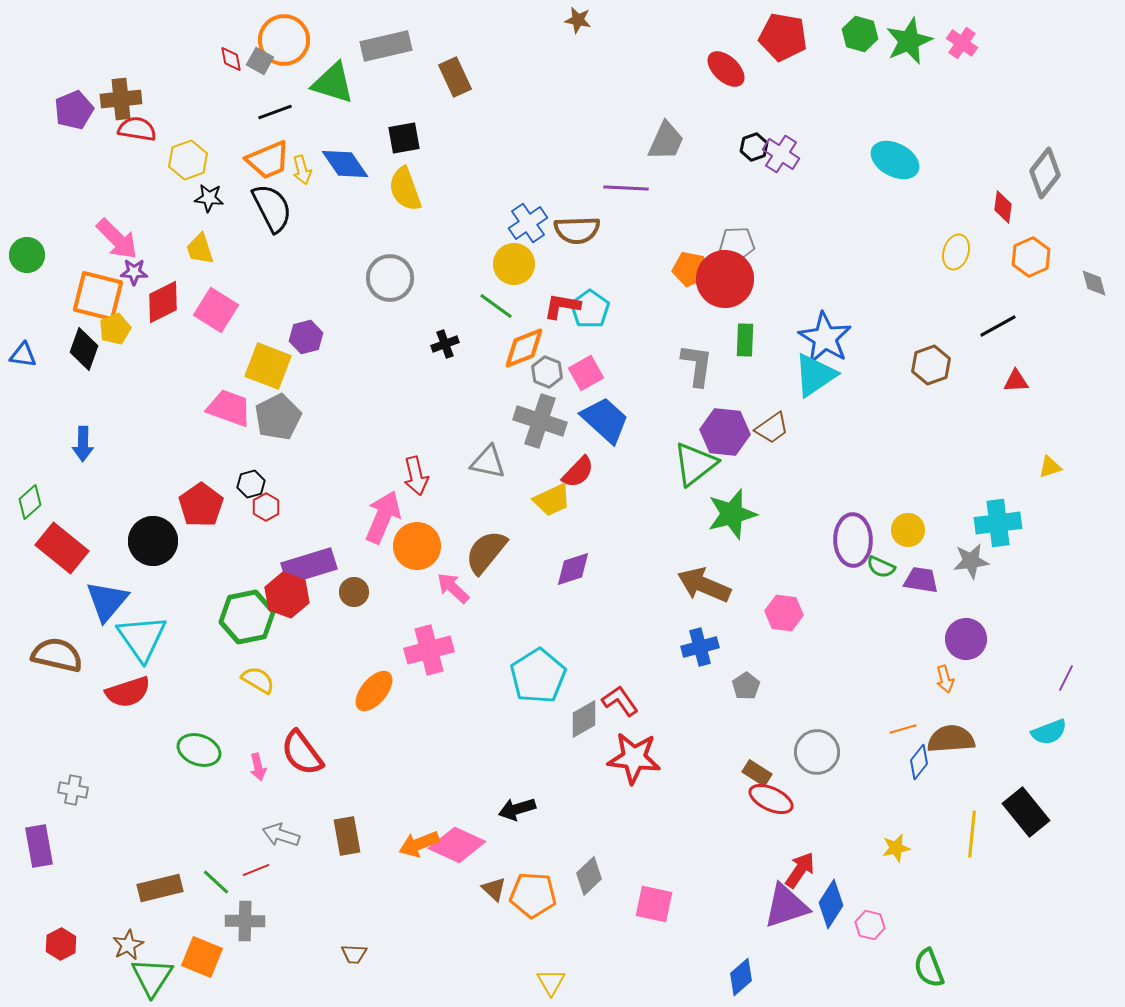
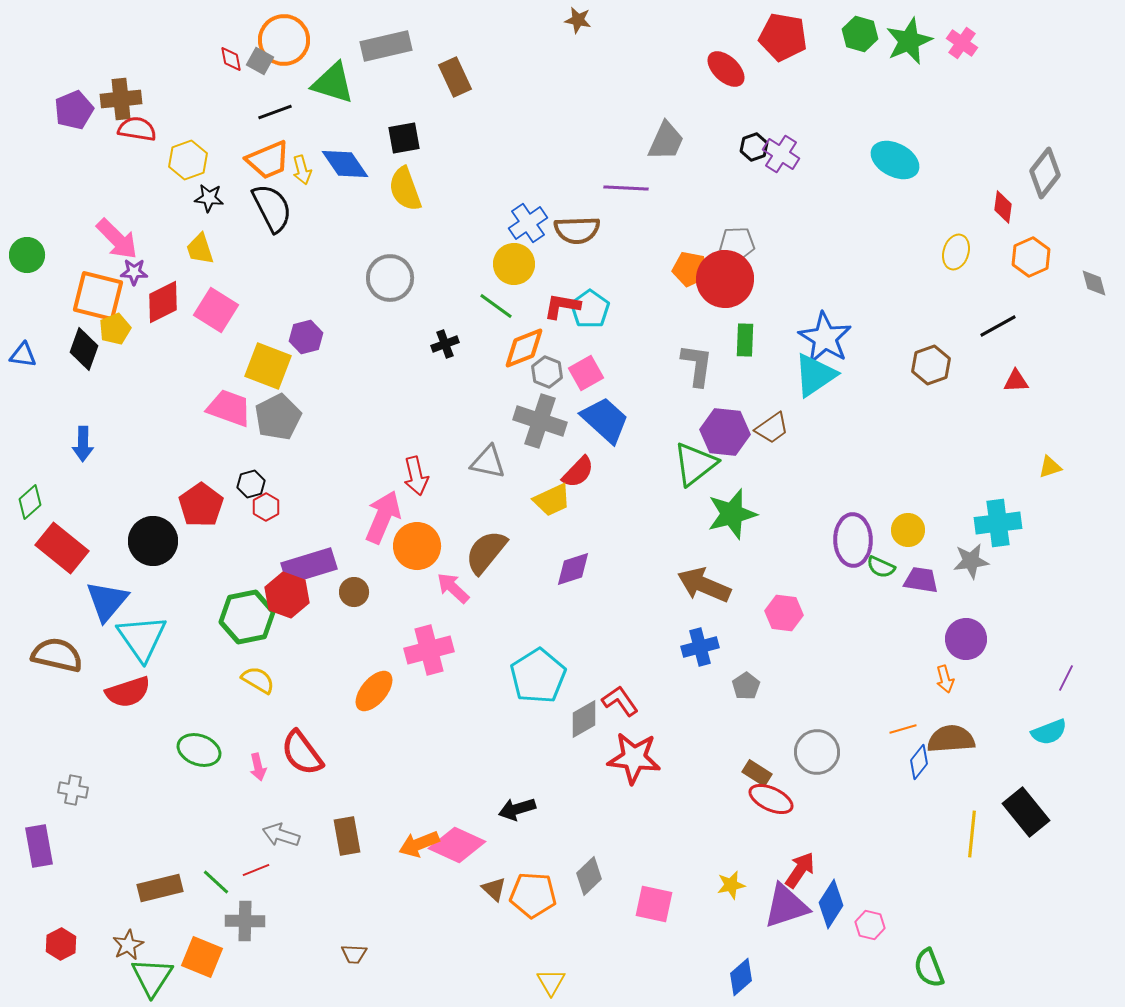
yellow star at (896, 848): moved 165 px left, 37 px down
